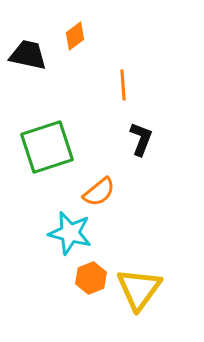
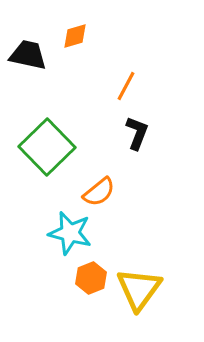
orange diamond: rotated 20 degrees clockwise
orange line: moved 3 px right, 1 px down; rotated 32 degrees clockwise
black L-shape: moved 4 px left, 6 px up
green square: rotated 26 degrees counterclockwise
